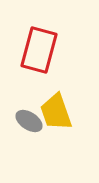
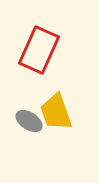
red rectangle: rotated 9 degrees clockwise
